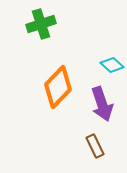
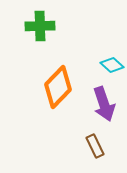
green cross: moved 1 px left, 2 px down; rotated 16 degrees clockwise
purple arrow: moved 2 px right
